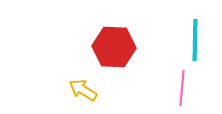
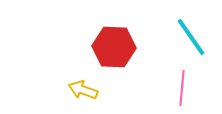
cyan line: moved 4 px left, 3 px up; rotated 36 degrees counterclockwise
yellow arrow: rotated 12 degrees counterclockwise
